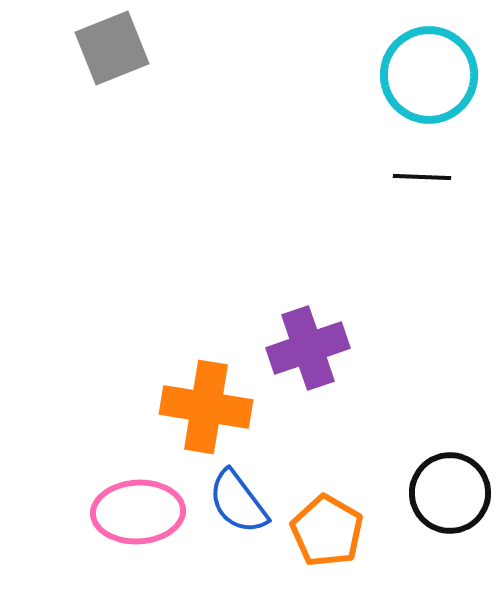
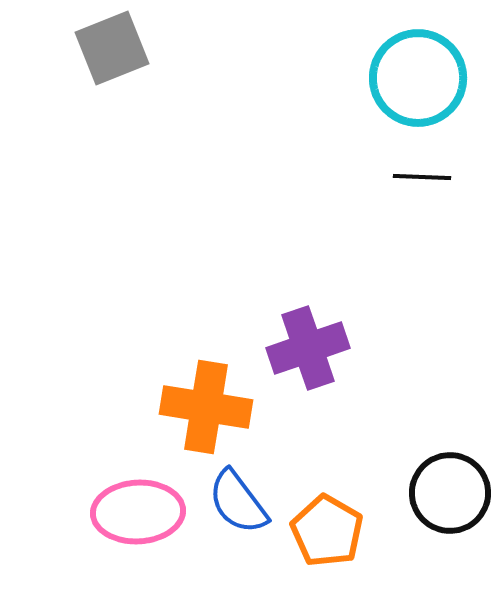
cyan circle: moved 11 px left, 3 px down
